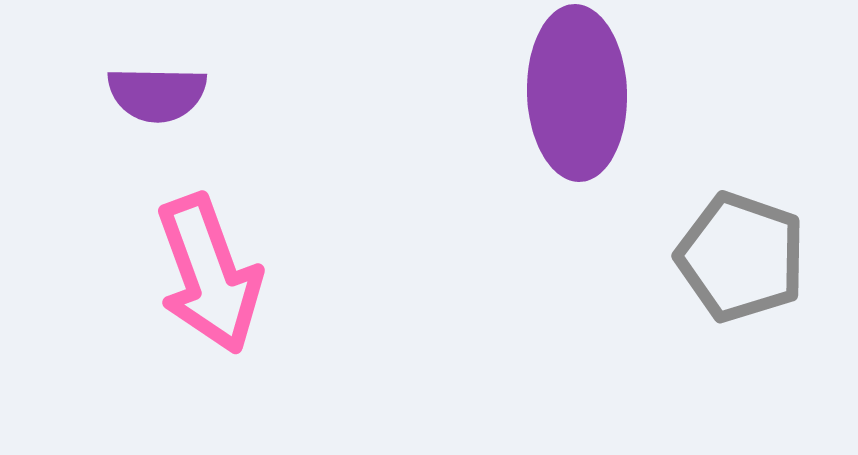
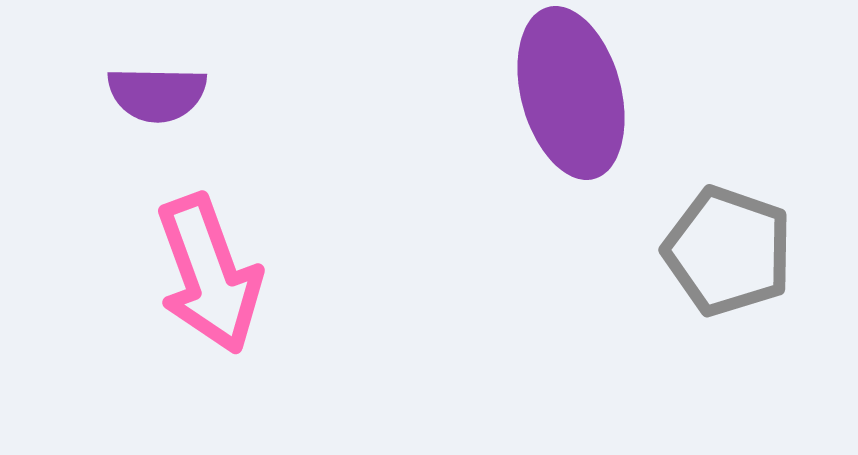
purple ellipse: moved 6 px left; rotated 13 degrees counterclockwise
gray pentagon: moved 13 px left, 6 px up
